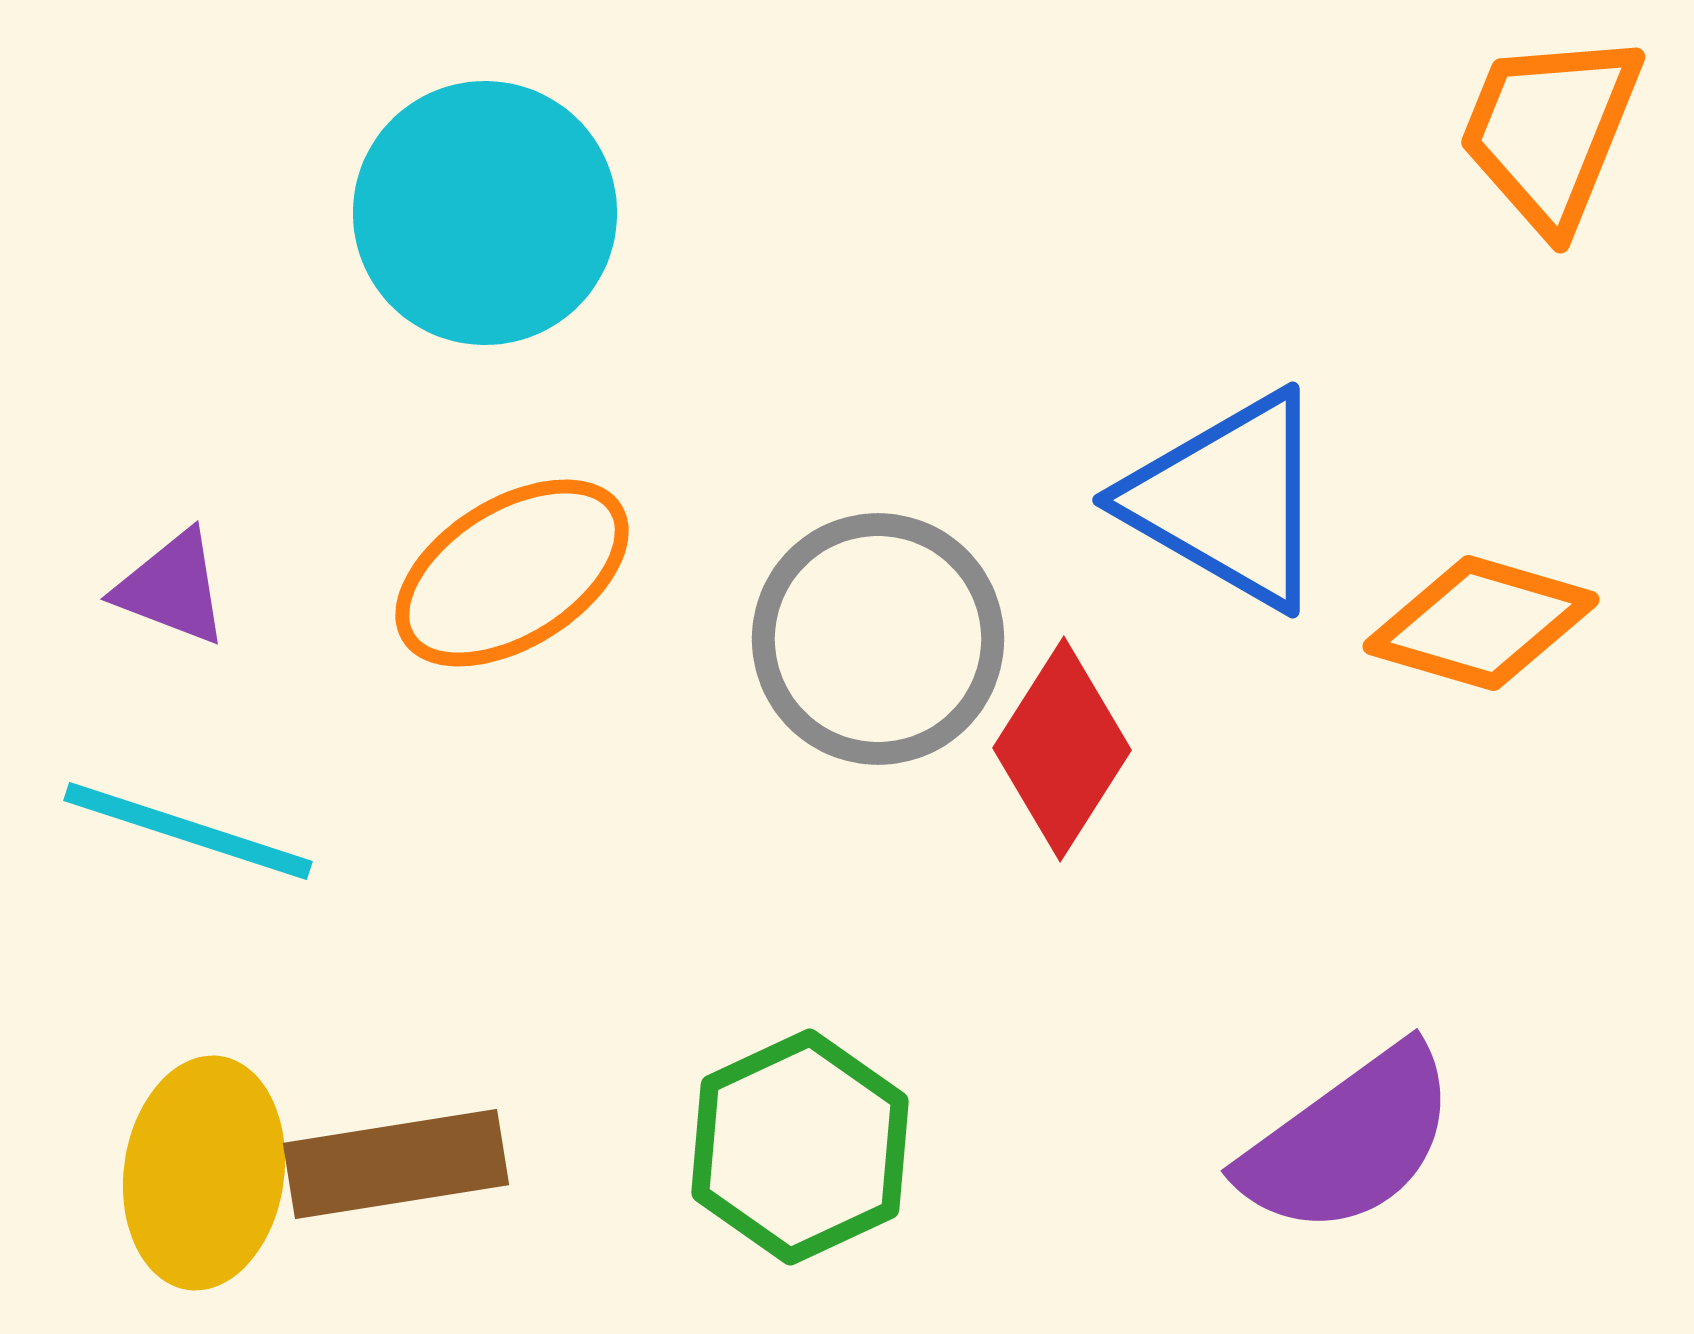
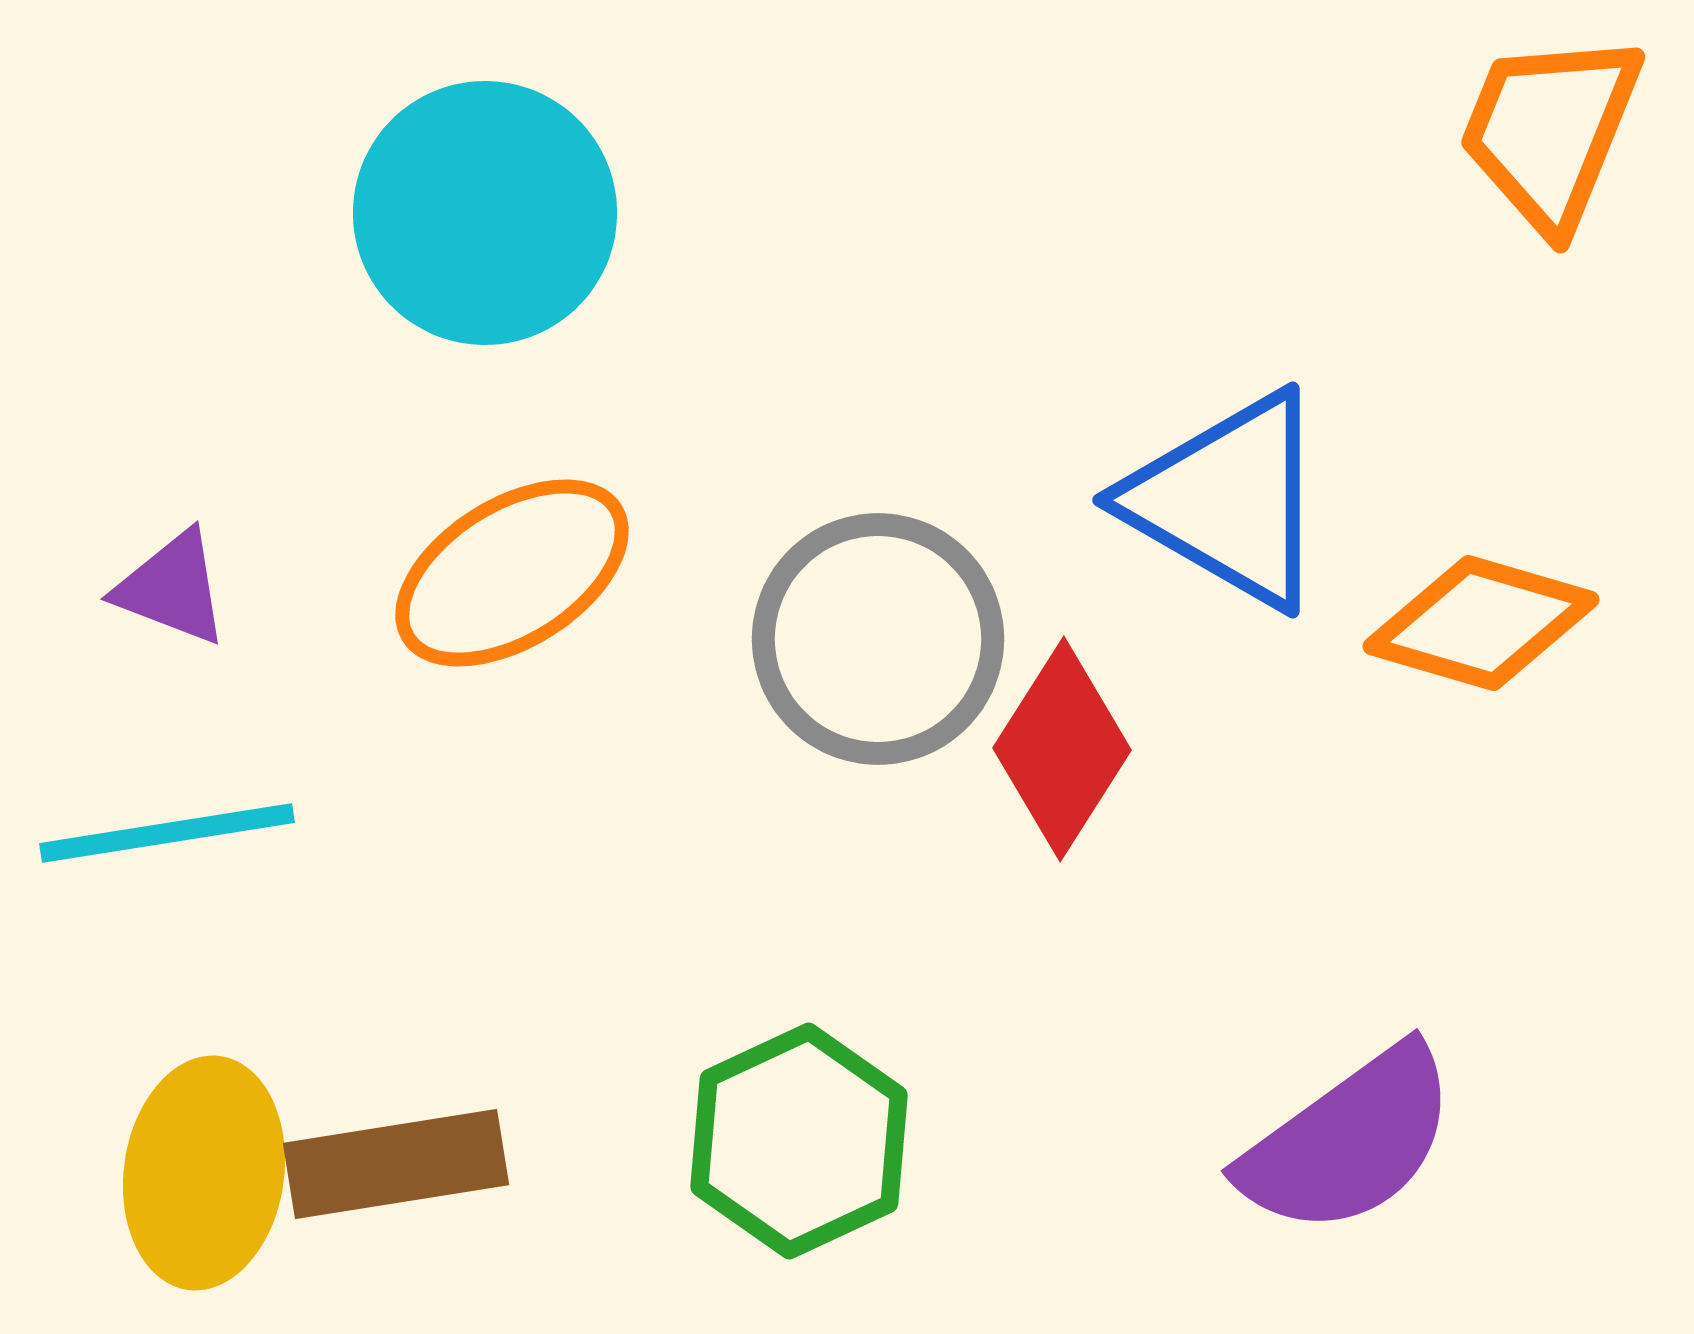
cyan line: moved 21 px left, 2 px down; rotated 27 degrees counterclockwise
green hexagon: moved 1 px left, 6 px up
